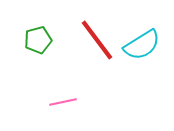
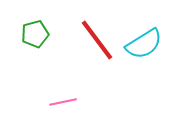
green pentagon: moved 3 px left, 6 px up
cyan semicircle: moved 2 px right, 1 px up
